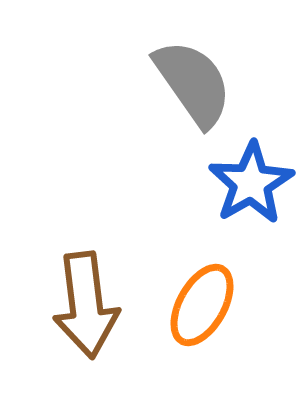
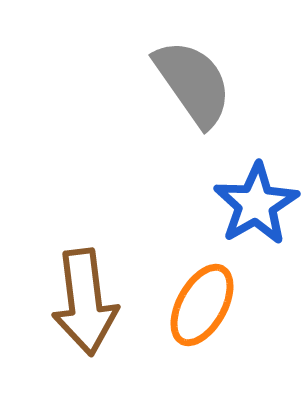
blue star: moved 5 px right, 21 px down
brown arrow: moved 1 px left, 3 px up
